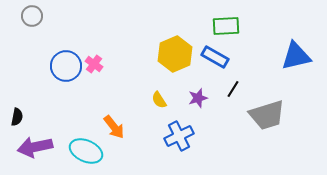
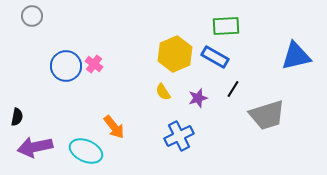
yellow semicircle: moved 4 px right, 8 px up
